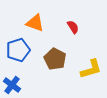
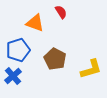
red semicircle: moved 12 px left, 15 px up
blue cross: moved 1 px right, 9 px up; rotated 12 degrees clockwise
